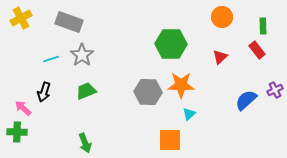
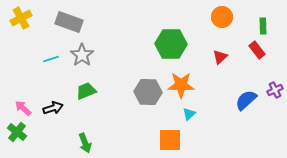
black arrow: moved 9 px right, 16 px down; rotated 126 degrees counterclockwise
green cross: rotated 36 degrees clockwise
